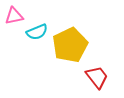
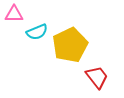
pink triangle: moved 2 px up; rotated 12 degrees clockwise
